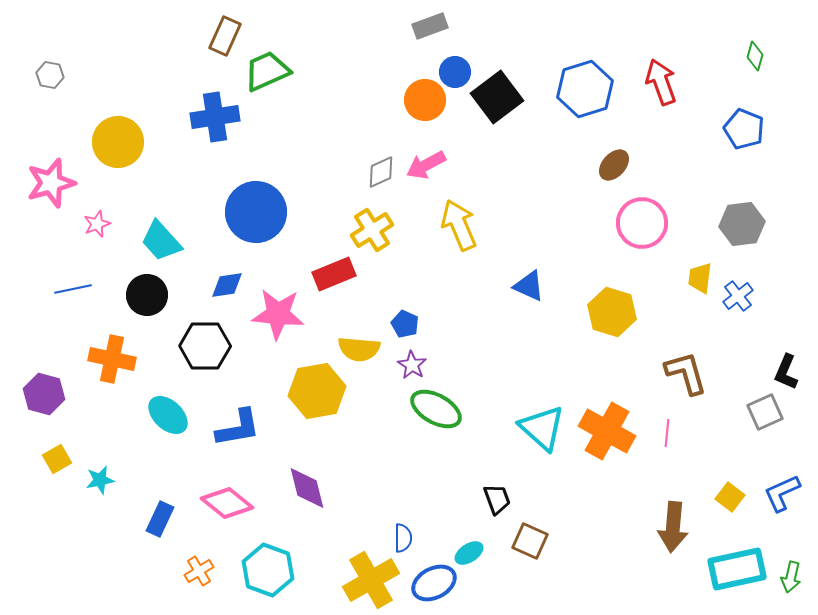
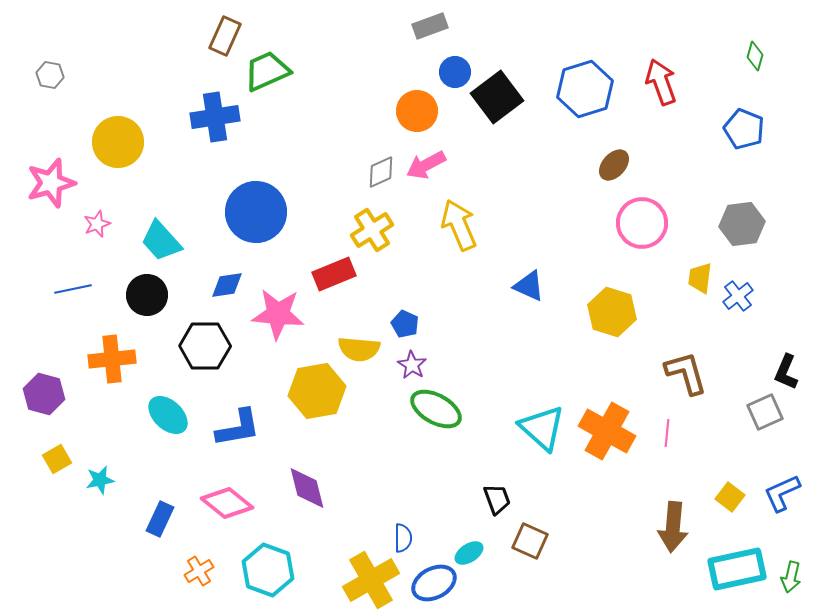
orange circle at (425, 100): moved 8 px left, 11 px down
orange cross at (112, 359): rotated 18 degrees counterclockwise
